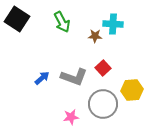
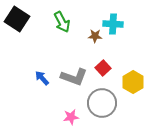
blue arrow: rotated 91 degrees counterclockwise
yellow hexagon: moved 1 px right, 8 px up; rotated 25 degrees counterclockwise
gray circle: moved 1 px left, 1 px up
